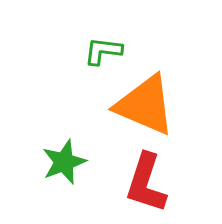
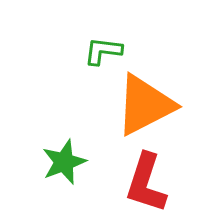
orange triangle: rotated 50 degrees counterclockwise
